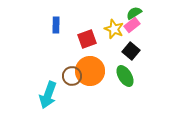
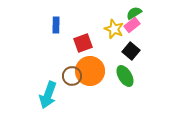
red square: moved 4 px left, 4 px down
